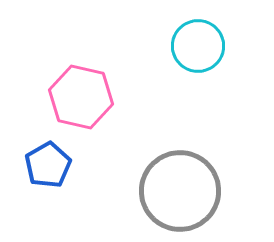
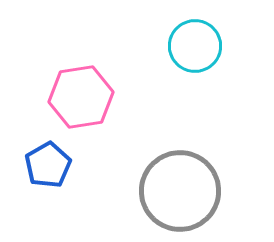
cyan circle: moved 3 px left
pink hexagon: rotated 22 degrees counterclockwise
